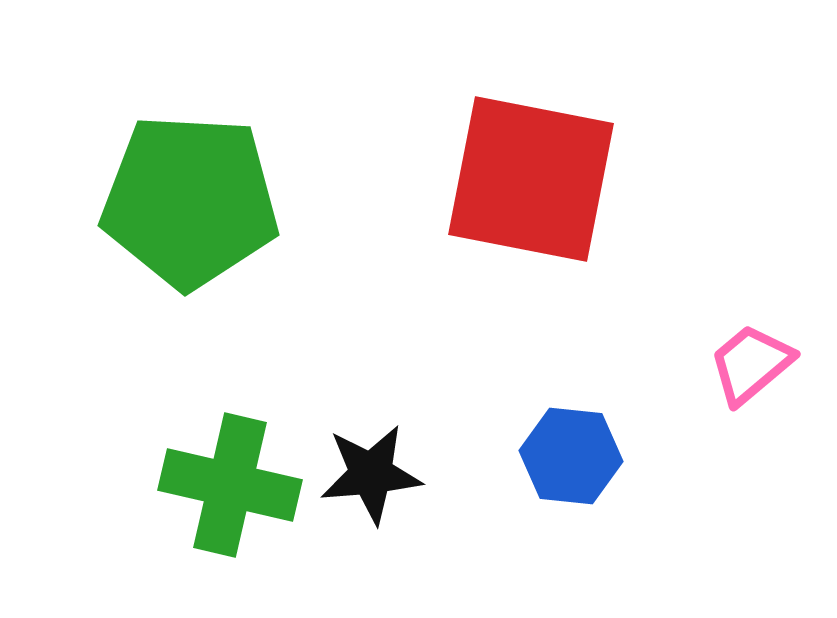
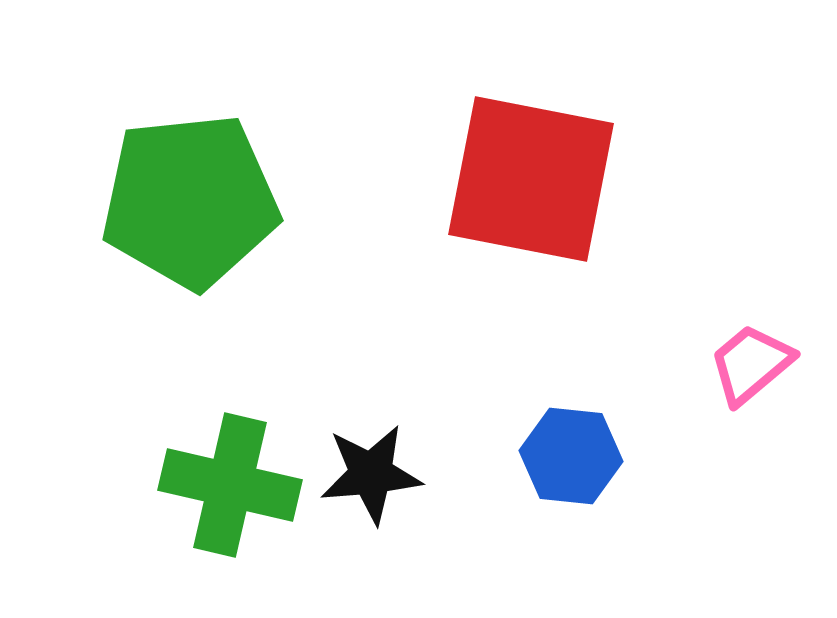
green pentagon: rotated 9 degrees counterclockwise
